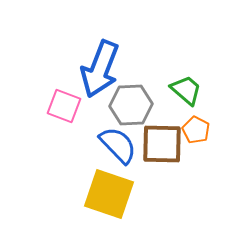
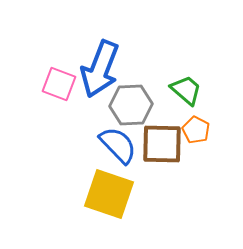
pink square: moved 5 px left, 22 px up
